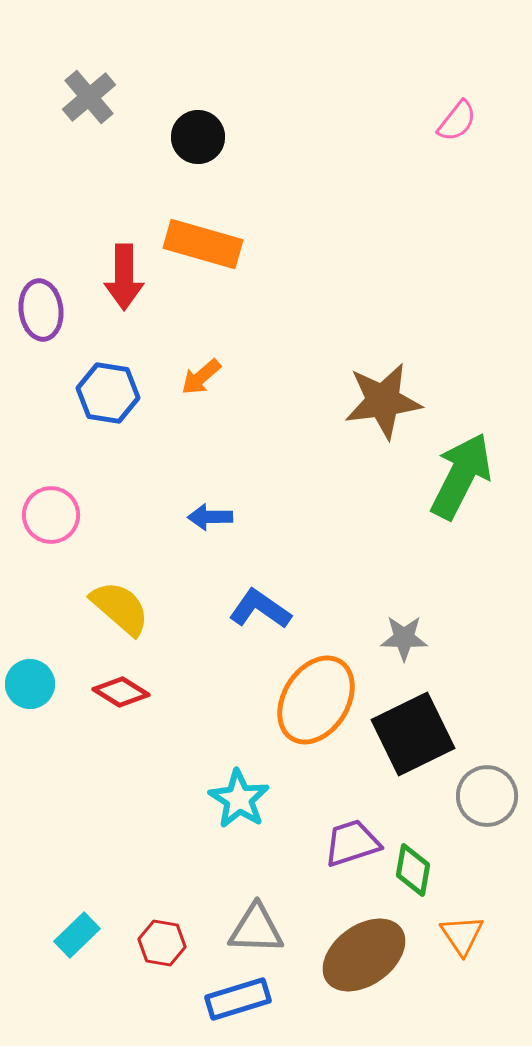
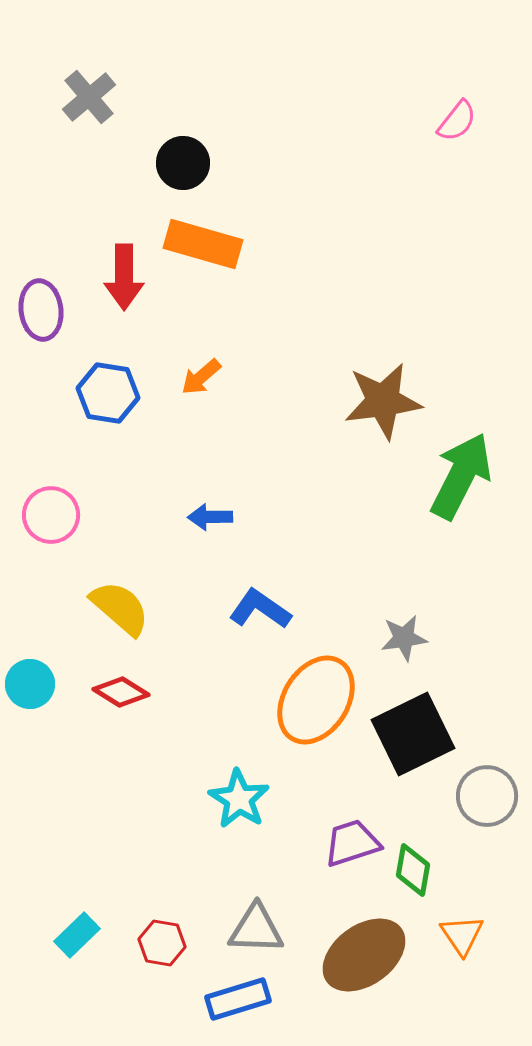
black circle: moved 15 px left, 26 px down
gray star: rotated 9 degrees counterclockwise
